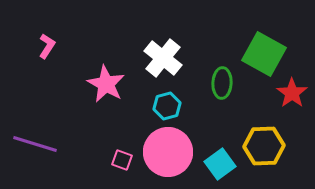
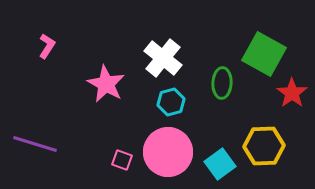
cyan hexagon: moved 4 px right, 4 px up
